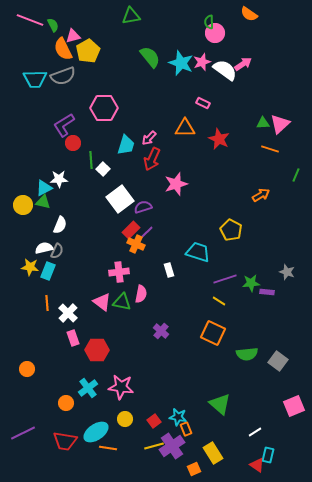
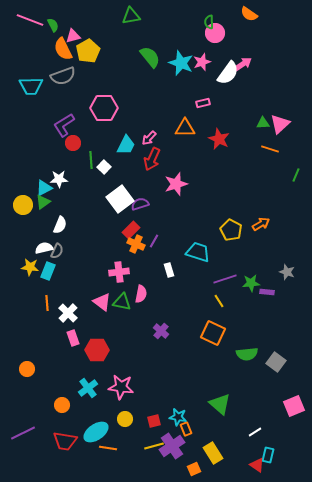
white semicircle at (225, 70): moved 3 px right, 3 px down; rotated 90 degrees clockwise
cyan trapezoid at (35, 79): moved 4 px left, 7 px down
pink rectangle at (203, 103): rotated 40 degrees counterclockwise
cyan trapezoid at (126, 145): rotated 10 degrees clockwise
white square at (103, 169): moved 1 px right, 2 px up
orange arrow at (261, 195): moved 29 px down
green triangle at (43, 202): rotated 49 degrees counterclockwise
purple semicircle at (143, 207): moved 3 px left, 3 px up
purple line at (147, 232): moved 7 px right, 9 px down; rotated 16 degrees counterclockwise
yellow line at (219, 301): rotated 24 degrees clockwise
gray square at (278, 361): moved 2 px left, 1 px down
orange circle at (66, 403): moved 4 px left, 2 px down
red square at (154, 421): rotated 24 degrees clockwise
